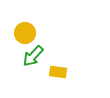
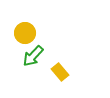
yellow rectangle: moved 2 px right; rotated 42 degrees clockwise
